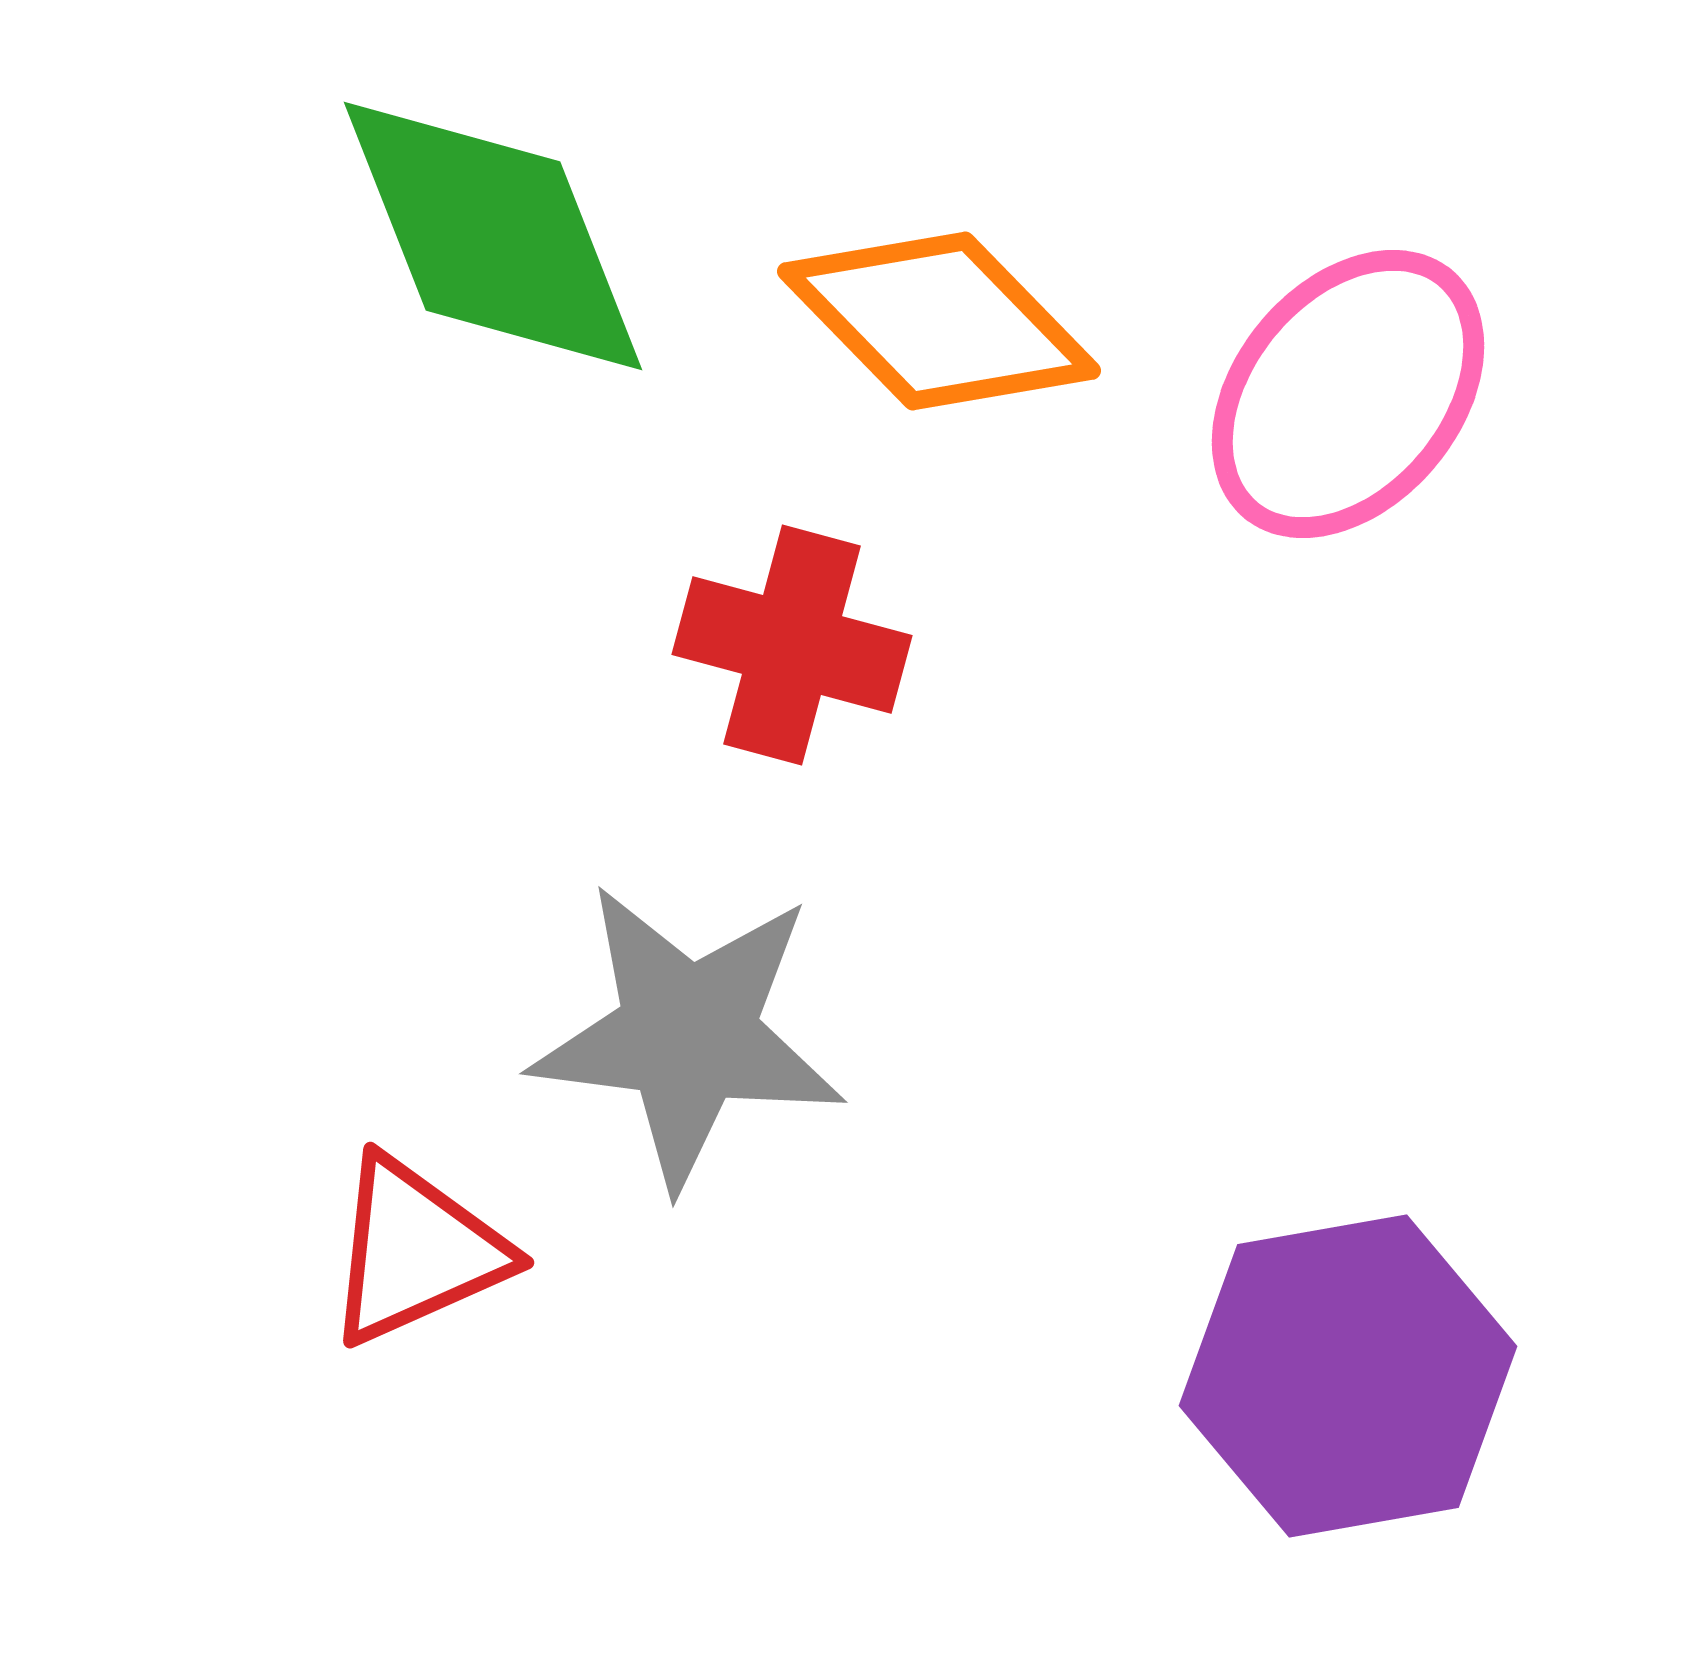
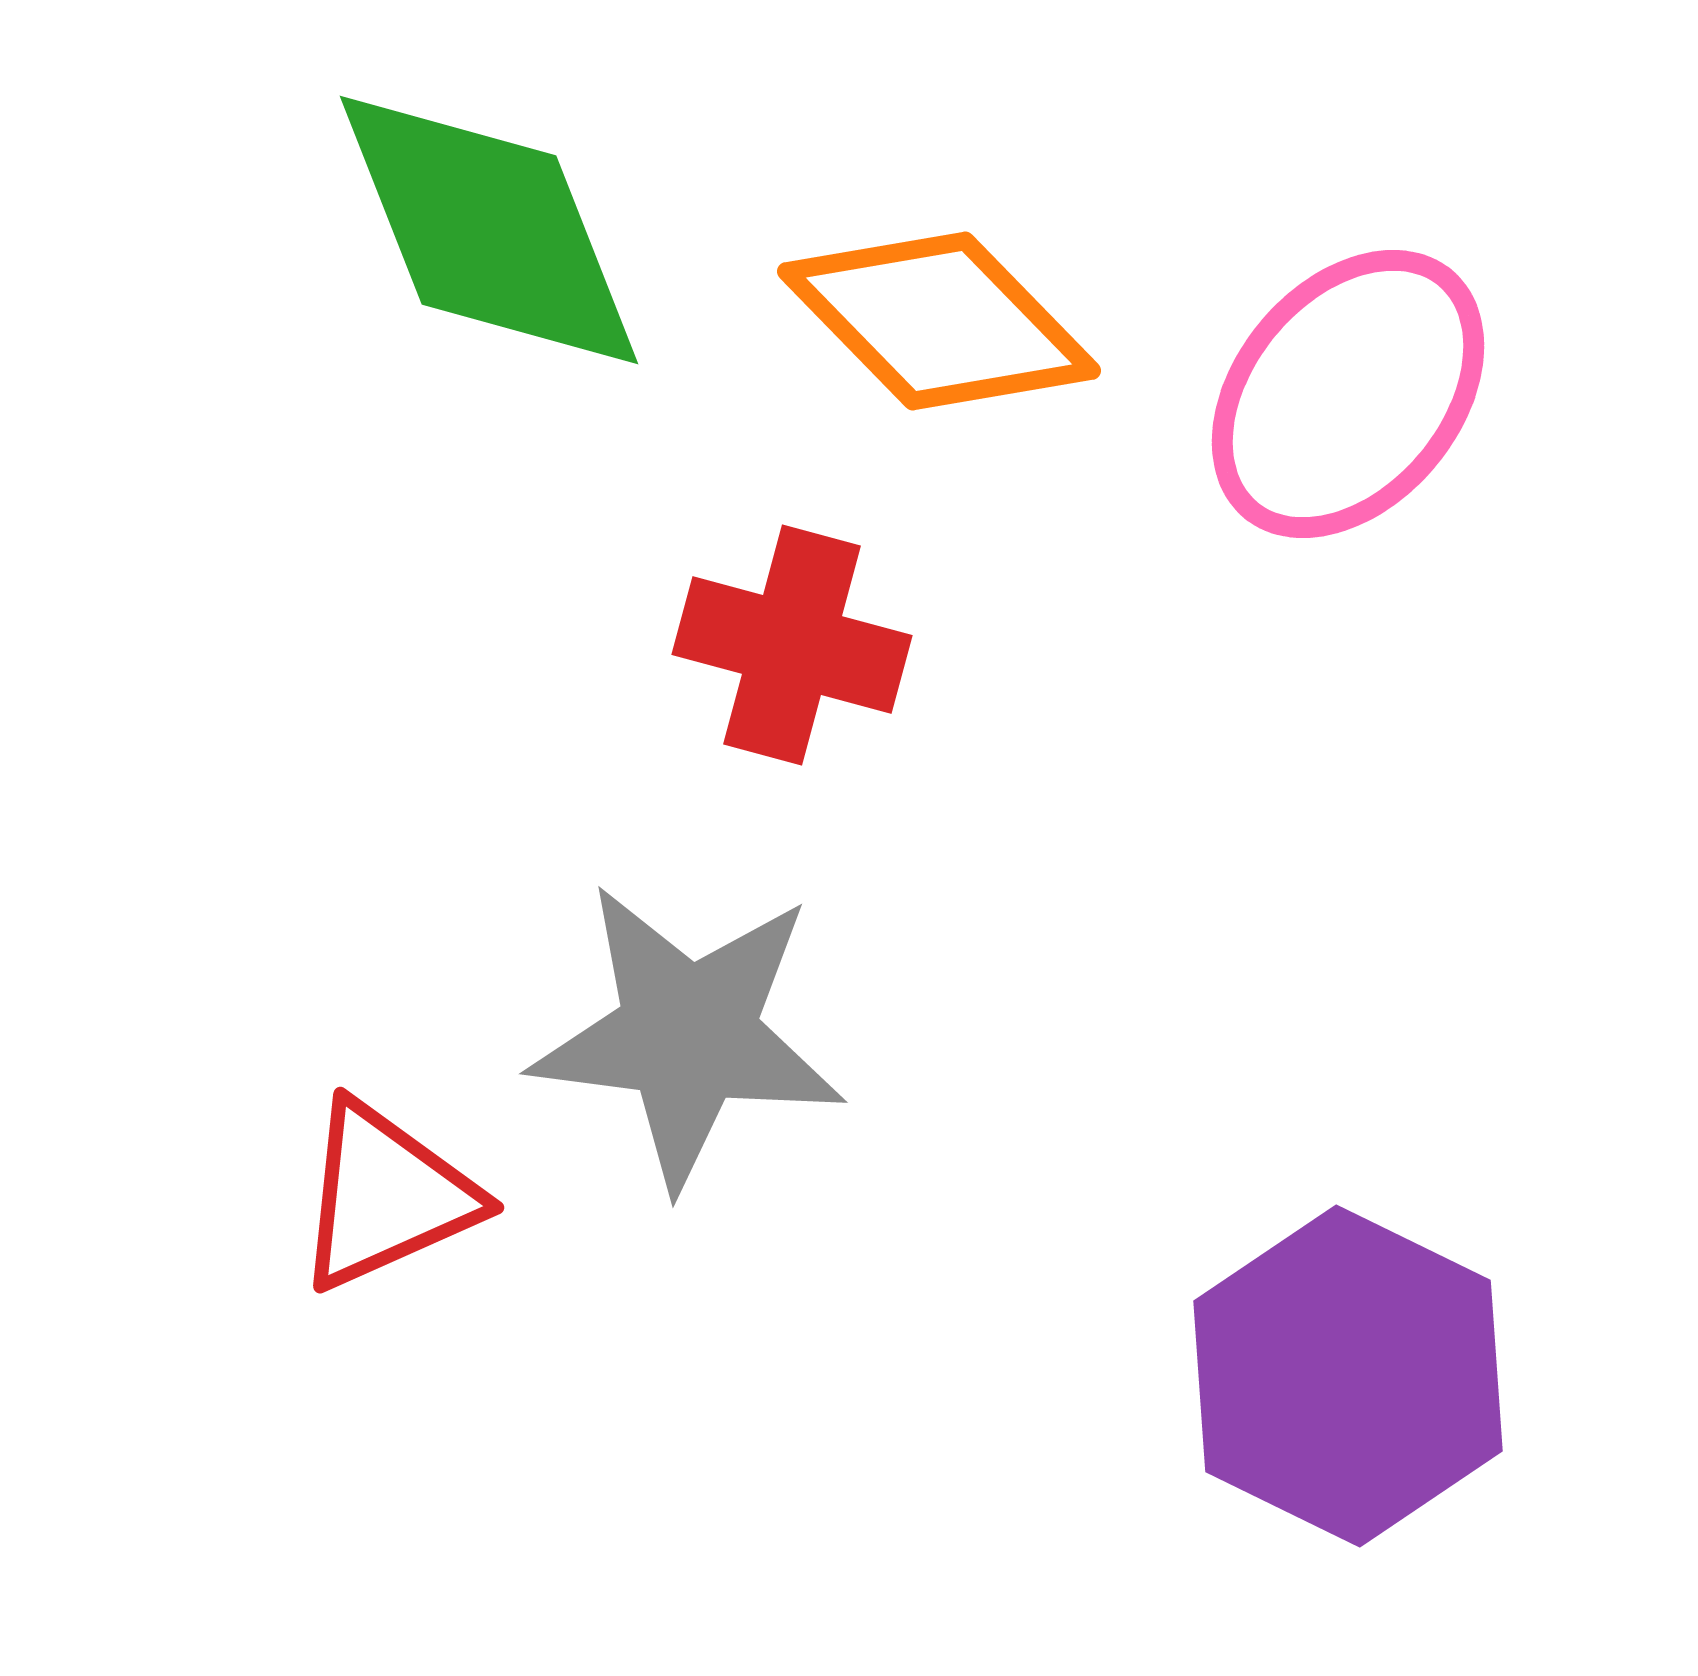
green diamond: moved 4 px left, 6 px up
red triangle: moved 30 px left, 55 px up
purple hexagon: rotated 24 degrees counterclockwise
